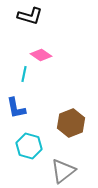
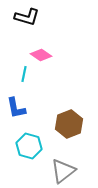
black L-shape: moved 3 px left, 1 px down
brown hexagon: moved 2 px left, 1 px down
